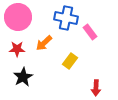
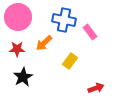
blue cross: moved 2 px left, 2 px down
red arrow: rotated 112 degrees counterclockwise
